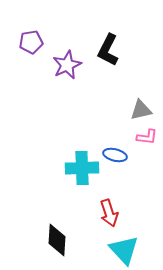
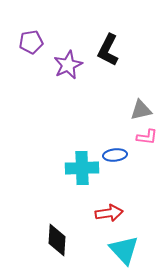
purple star: moved 1 px right
blue ellipse: rotated 20 degrees counterclockwise
red arrow: rotated 80 degrees counterclockwise
